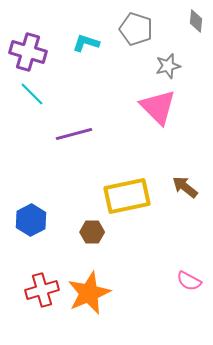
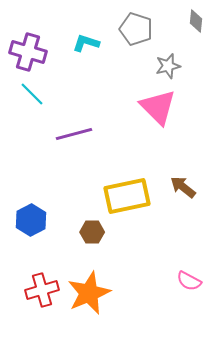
brown arrow: moved 2 px left
